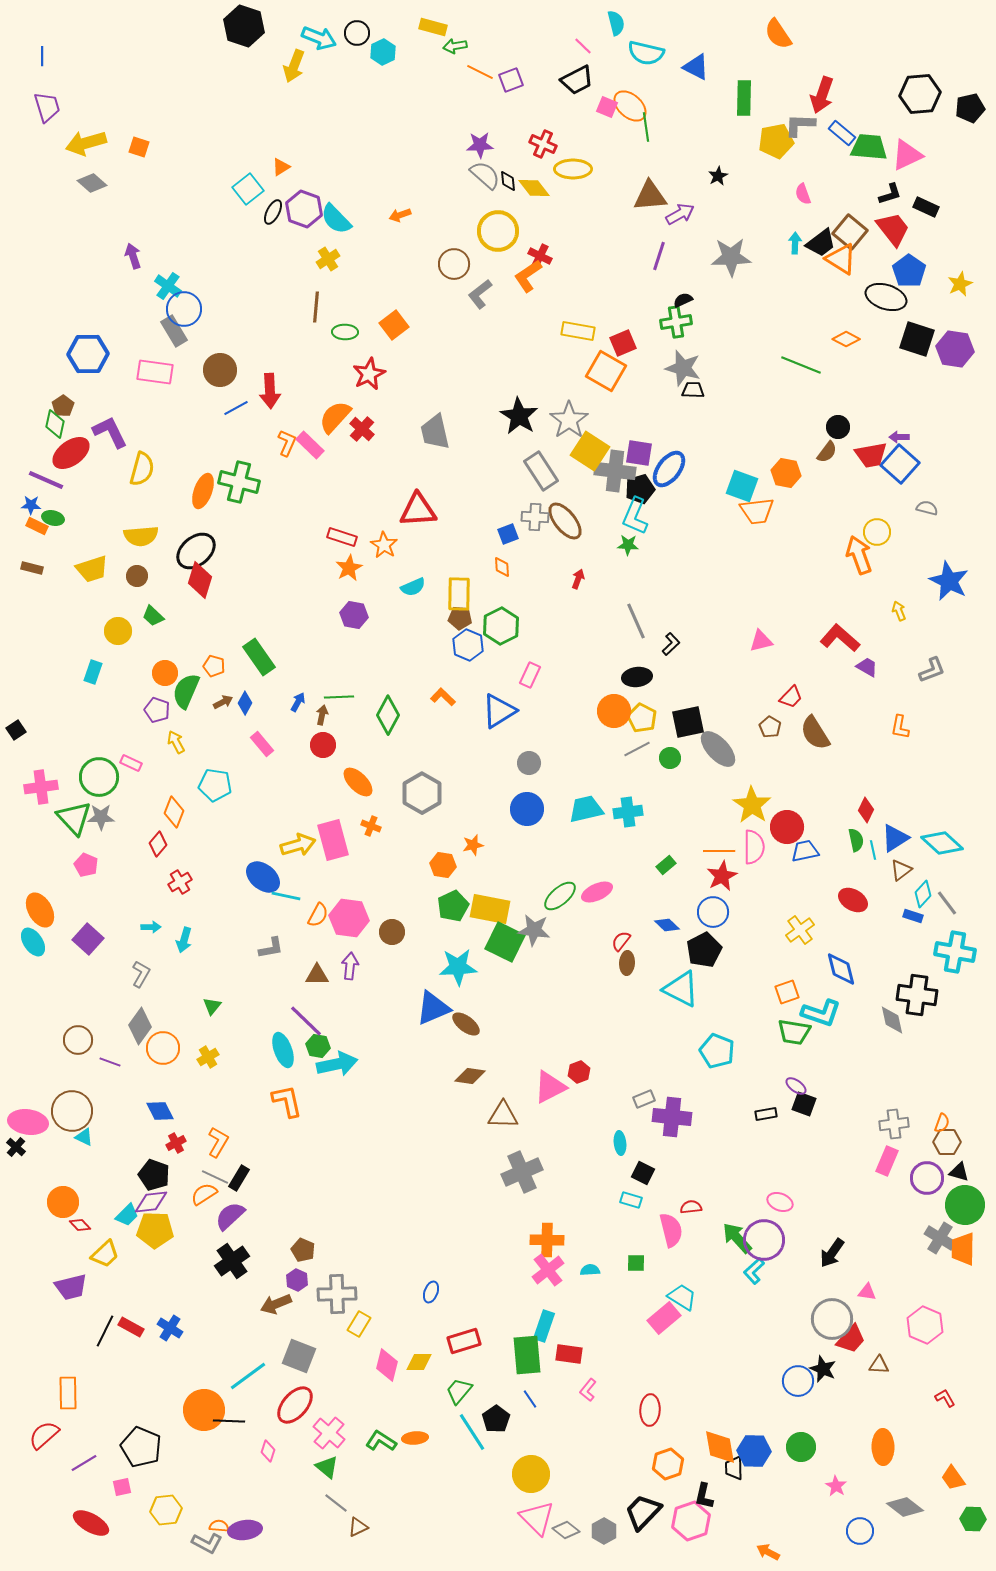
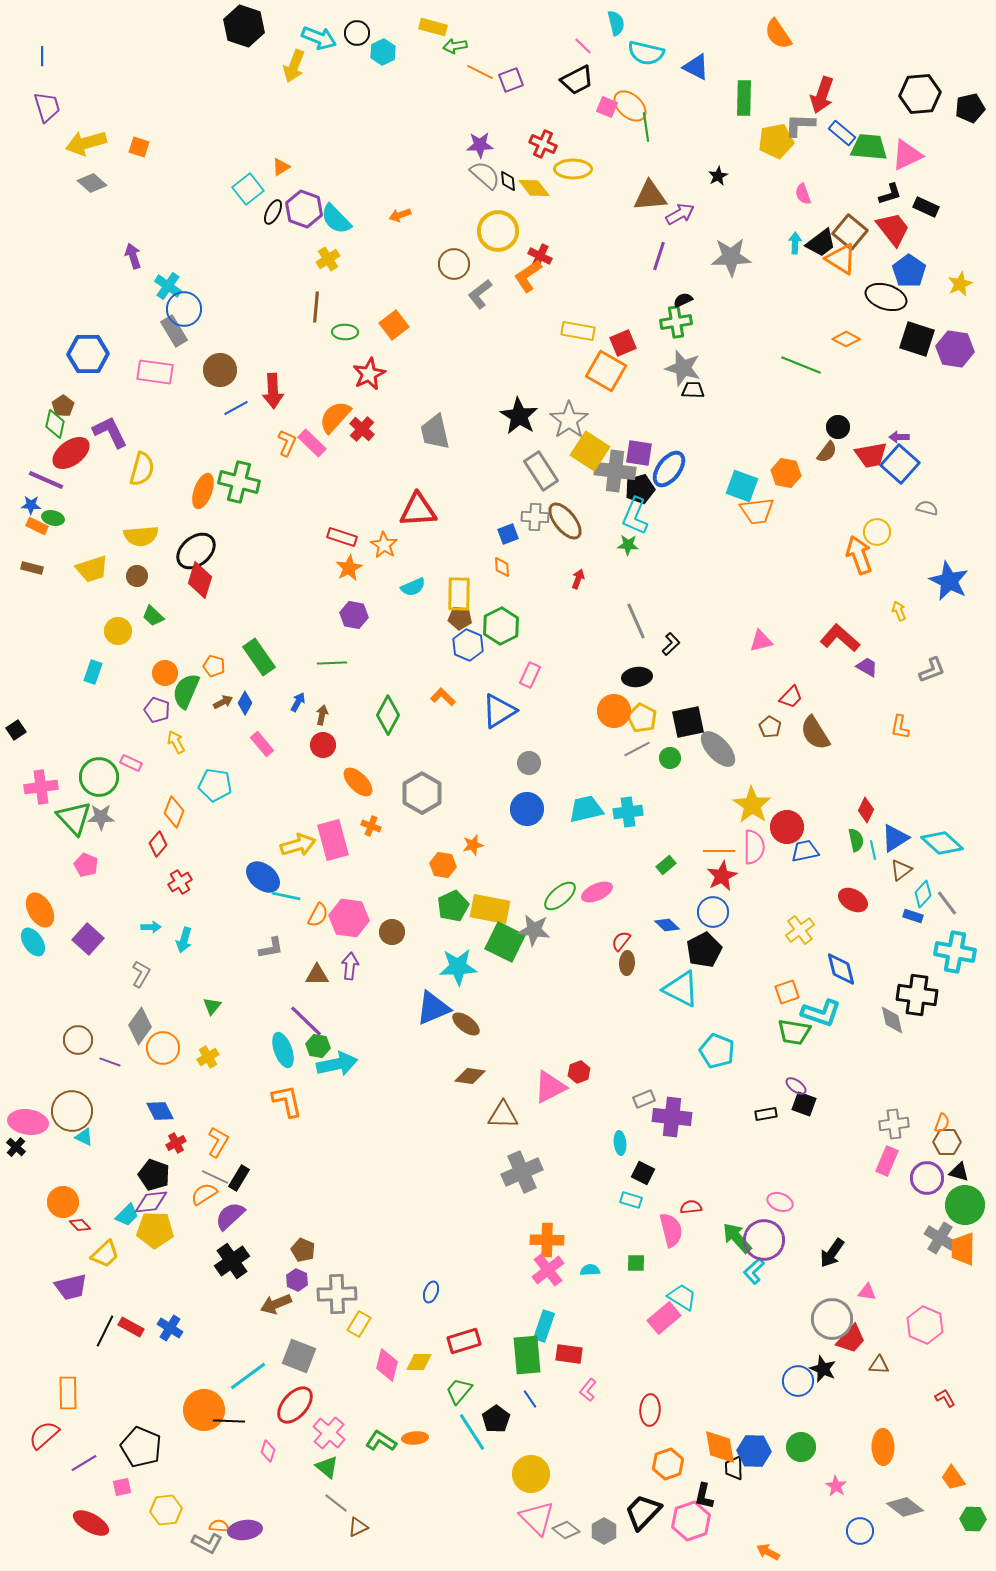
red arrow at (270, 391): moved 3 px right
pink rectangle at (310, 445): moved 2 px right, 2 px up
green line at (339, 697): moved 7 px left, 34 px up
